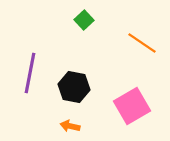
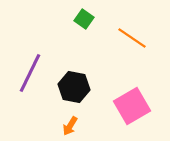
green square: moved 1 px up; rotated 12 degrees counterclockwise
orange line: moved 10 px left, 5 px up
purple line: rotated 15 degrees clockwise
orange arrow: rotated 72 degrees counterclockwise
